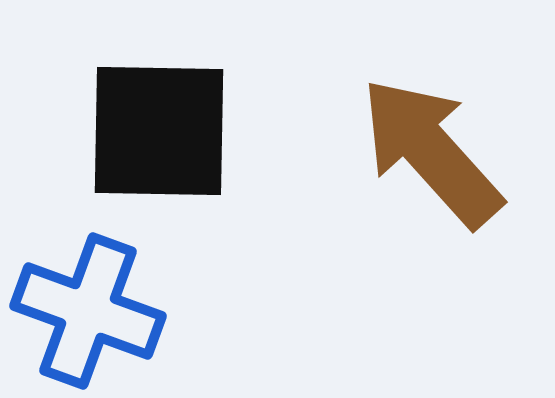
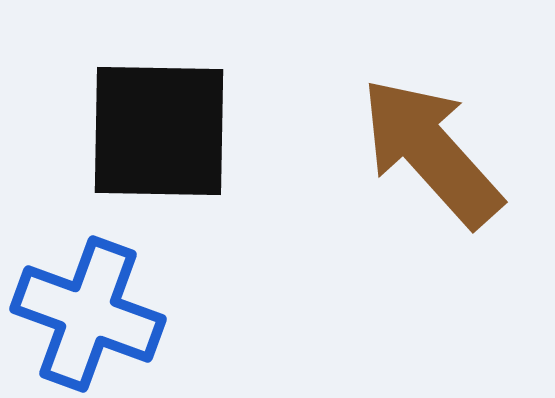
blue cross: moved 3 px down
